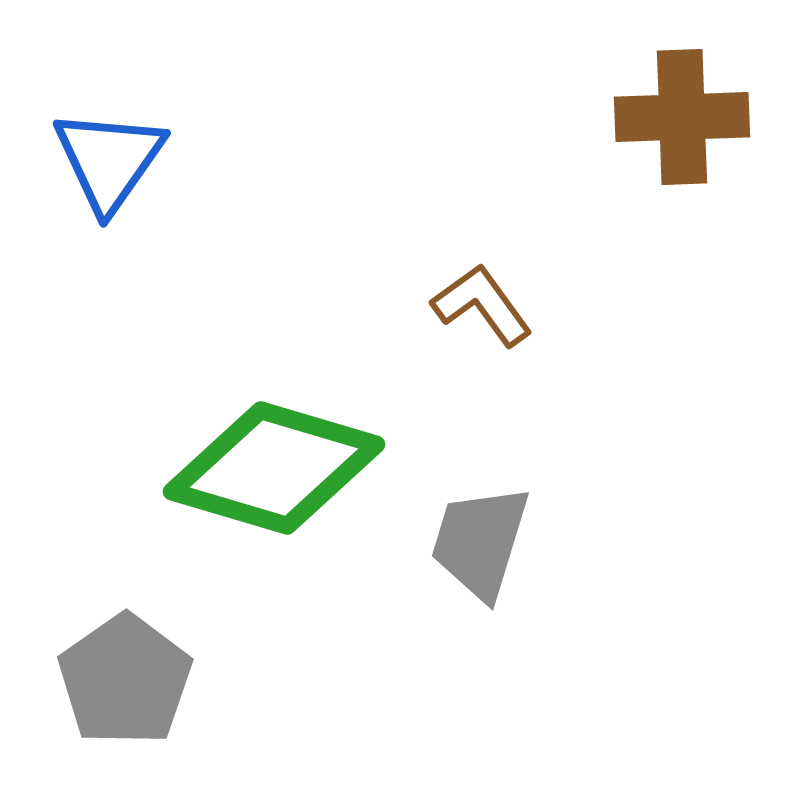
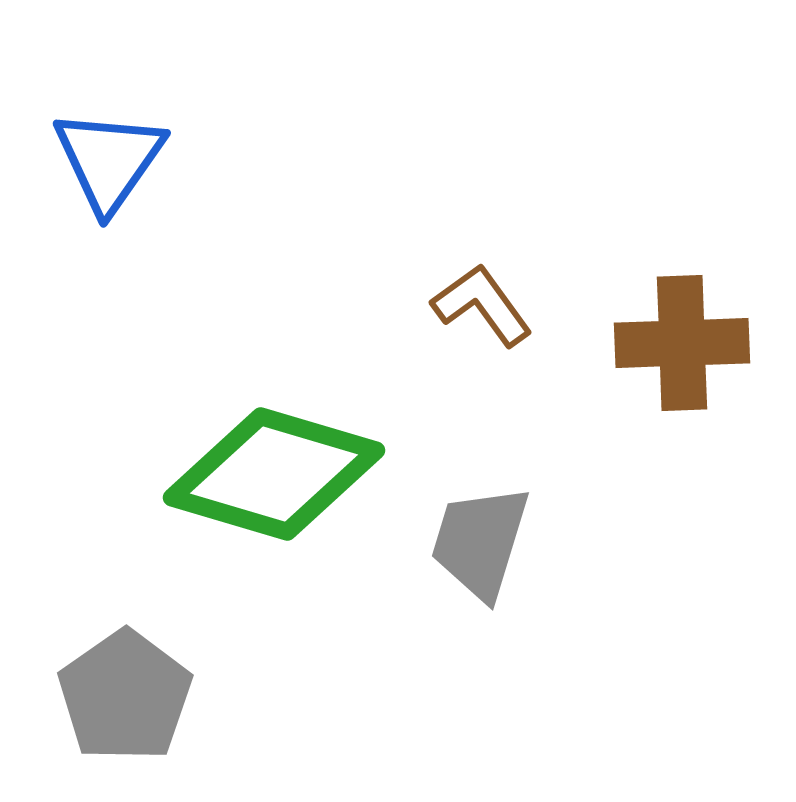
brown cross: moved 226 px down
green diamond: moved 6 px down
gray pentagon: moved 16 px down
